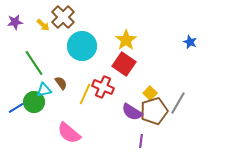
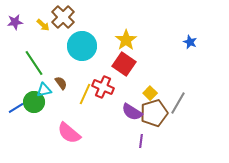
brown pentagon: moved 2 px down
